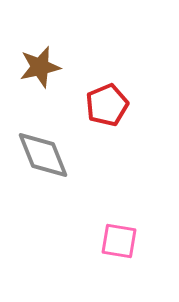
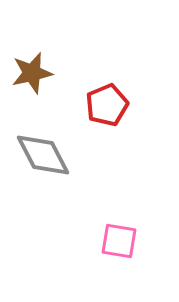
brown star: moved 8 px left, 6 px down
gray diamond: rotated 6 degrees counterclockwise
